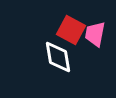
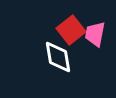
red square: rotated 24 degrees clockwise
